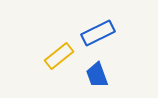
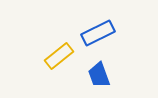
blue trapezoid: moved 2 px right
